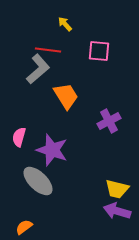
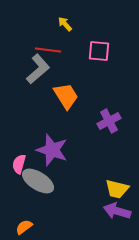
pink semicircle: moved 27 px down
gray ellipse: rotated 12 degrees counterclockwise
